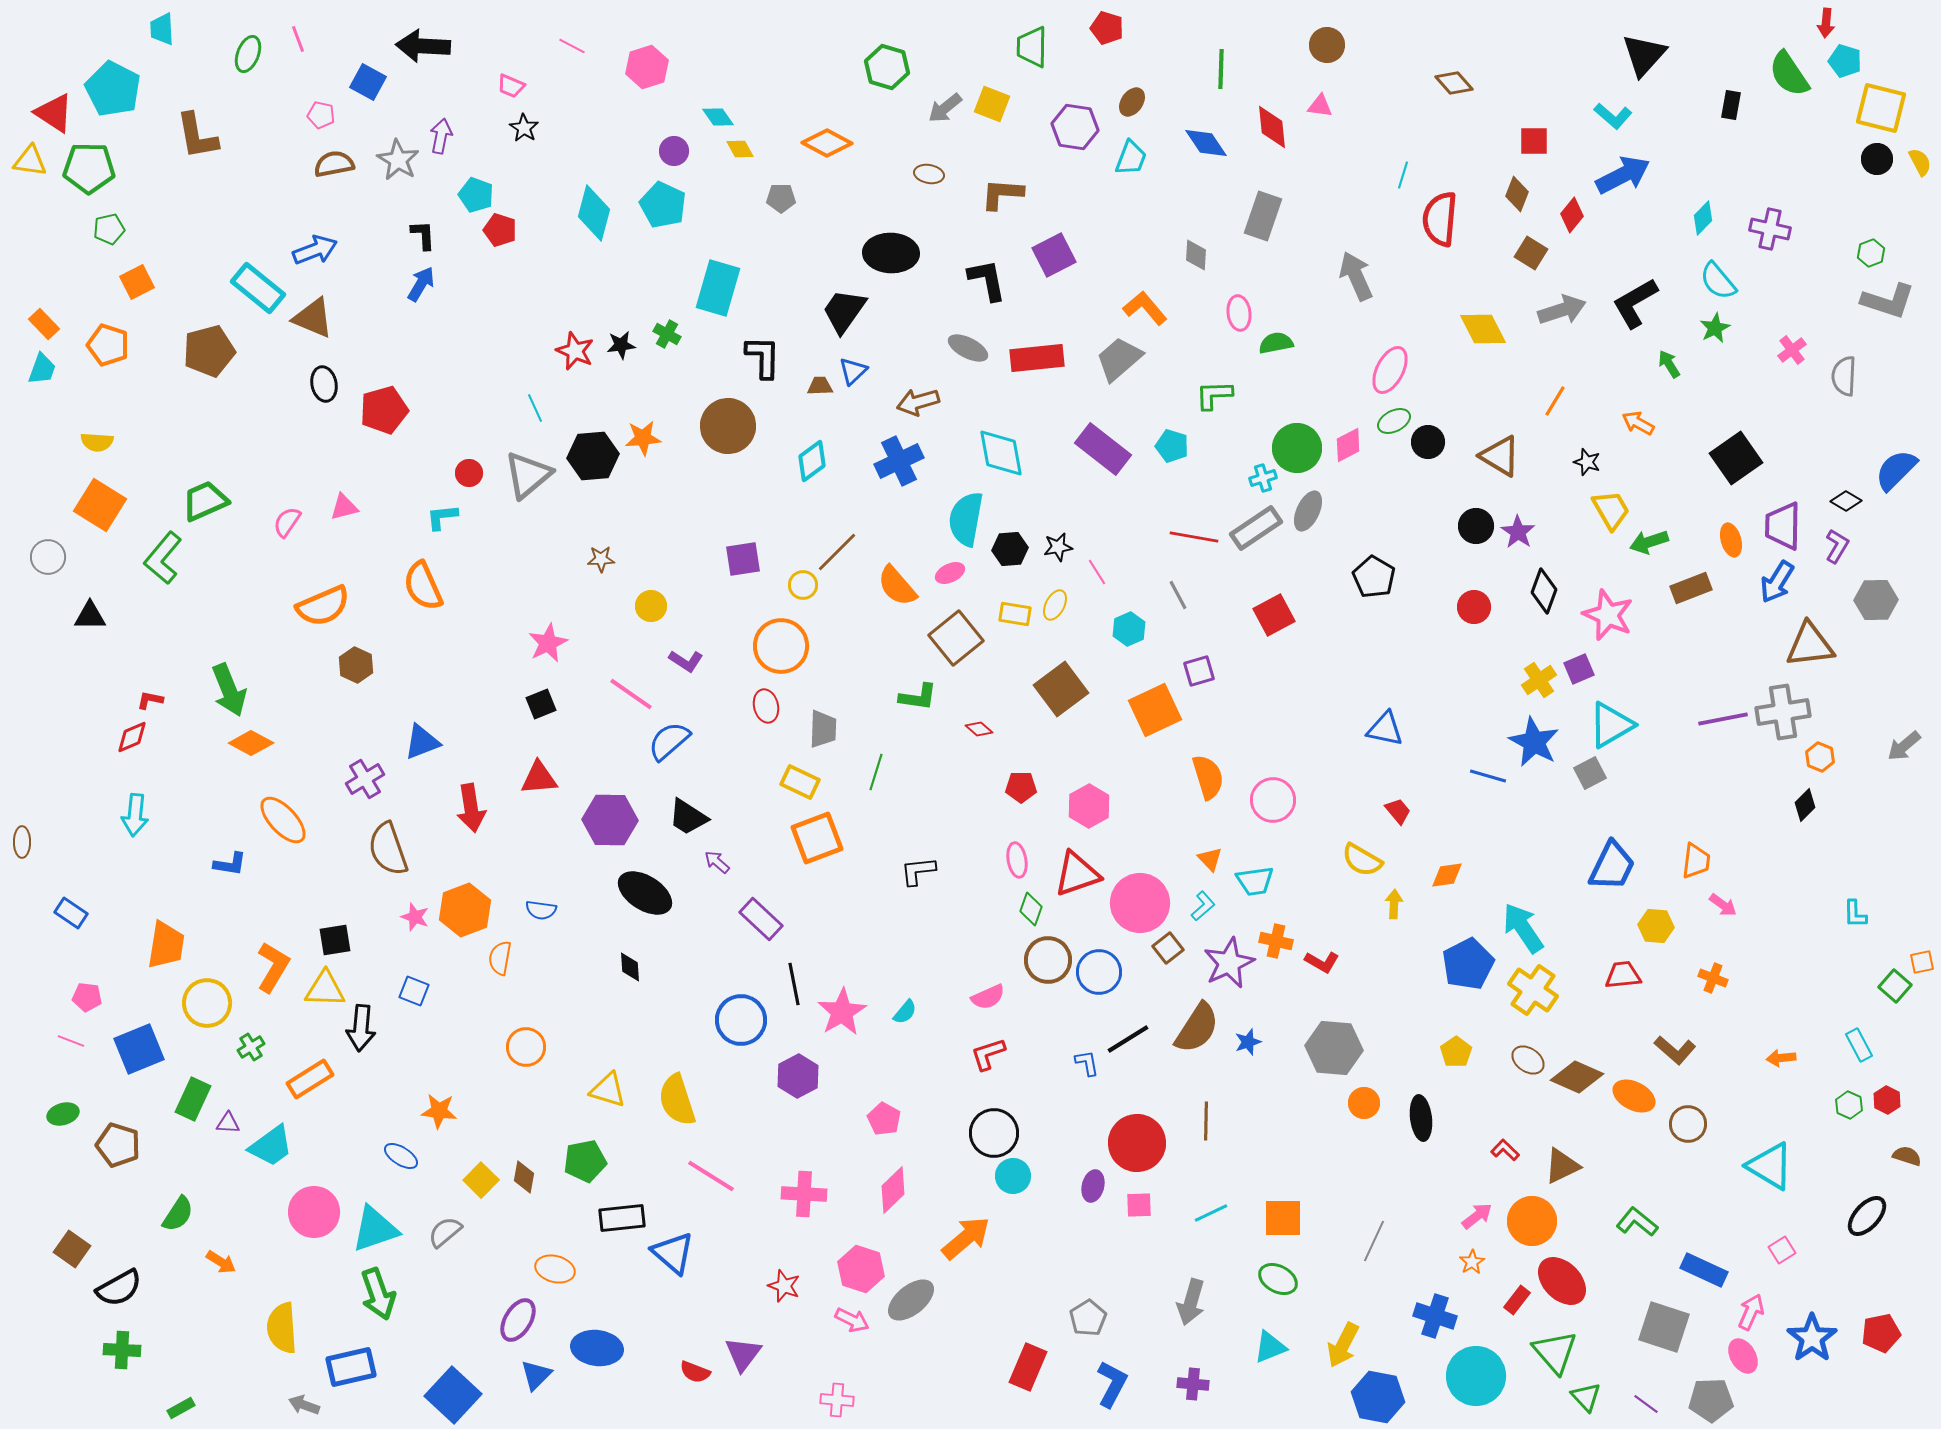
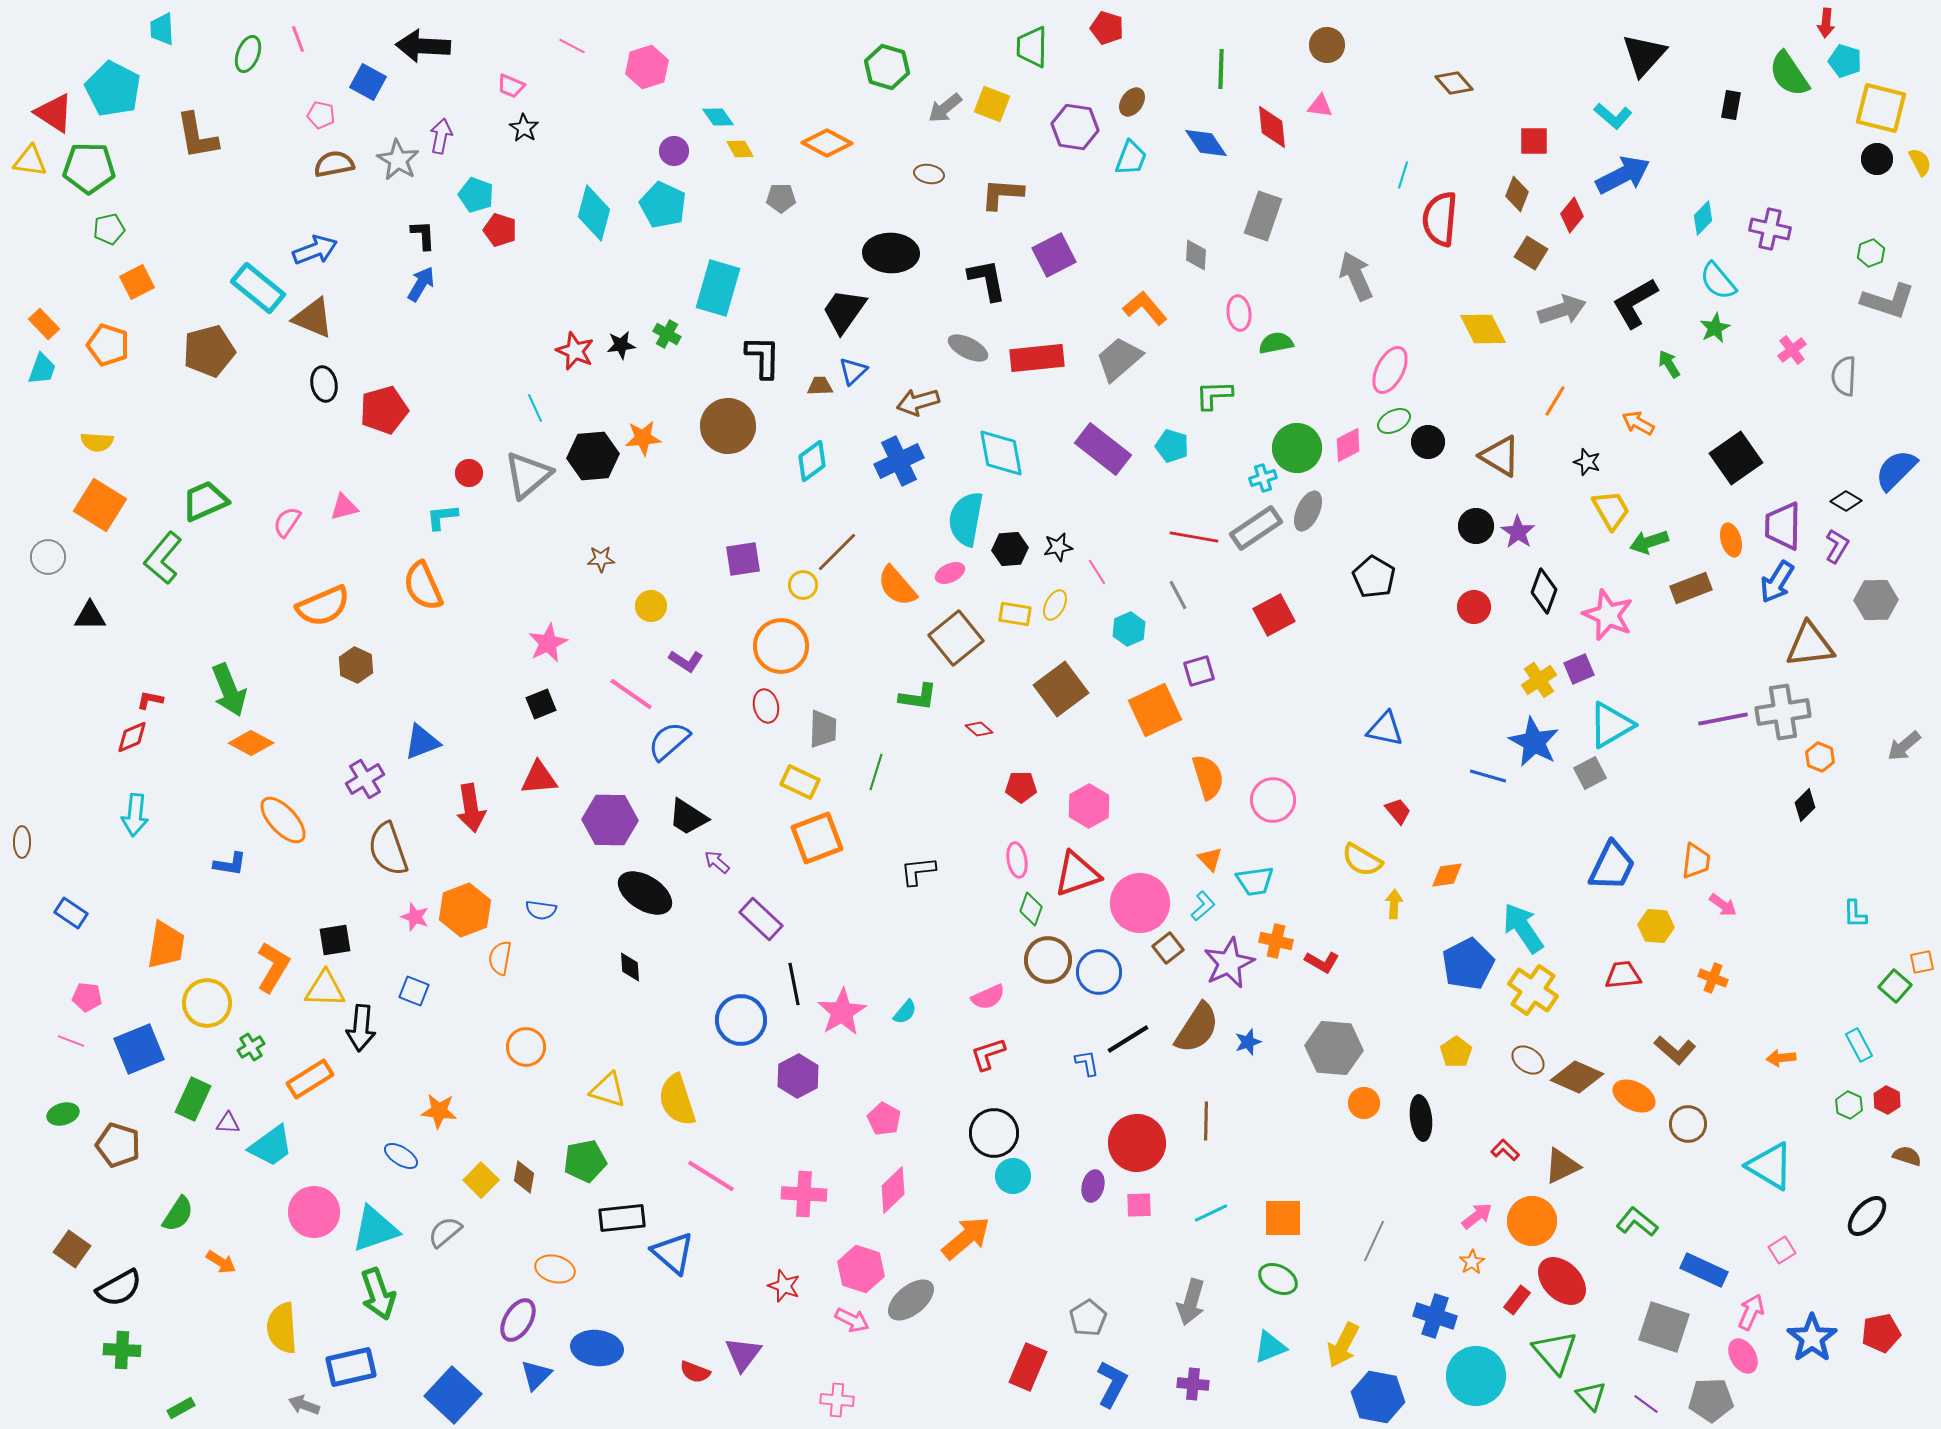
green triangle at (1586, 1397): moved 5 px right, 1 px up
